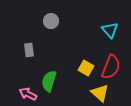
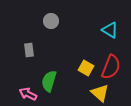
cyan triangle: rotated 18 degrees counterclockwise
